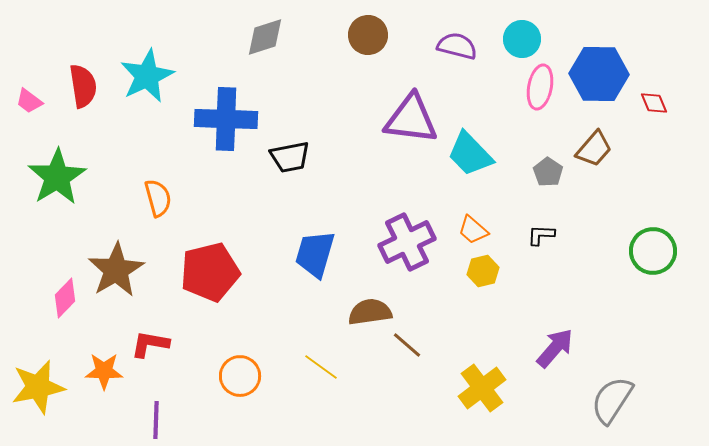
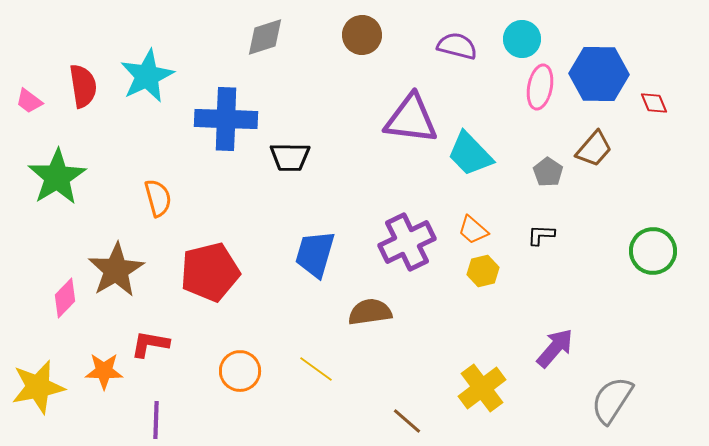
brown circle: moved 6 px left
black trapezoid: rotated 12 degrees clockwise
brown line: moved 76 px down
yellow line: moved 5 px left, 2 px down
orange circle: moved 5 px up
